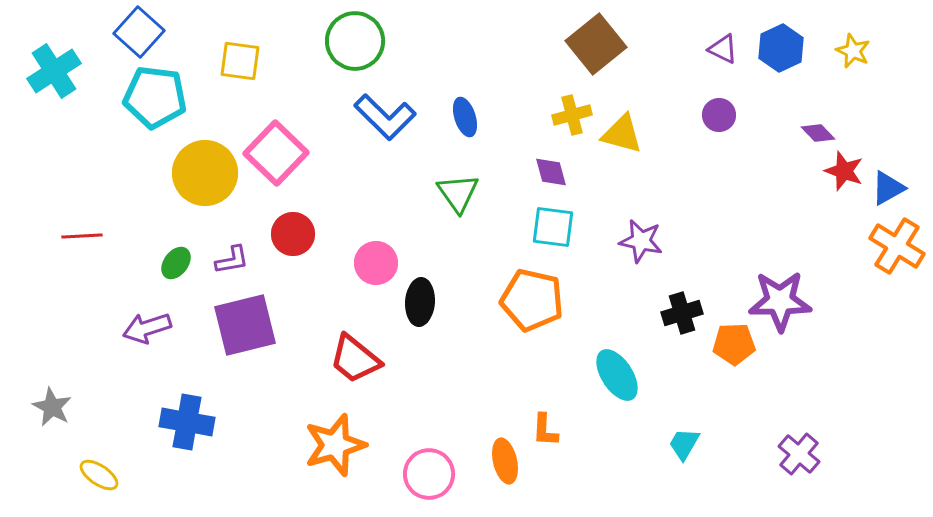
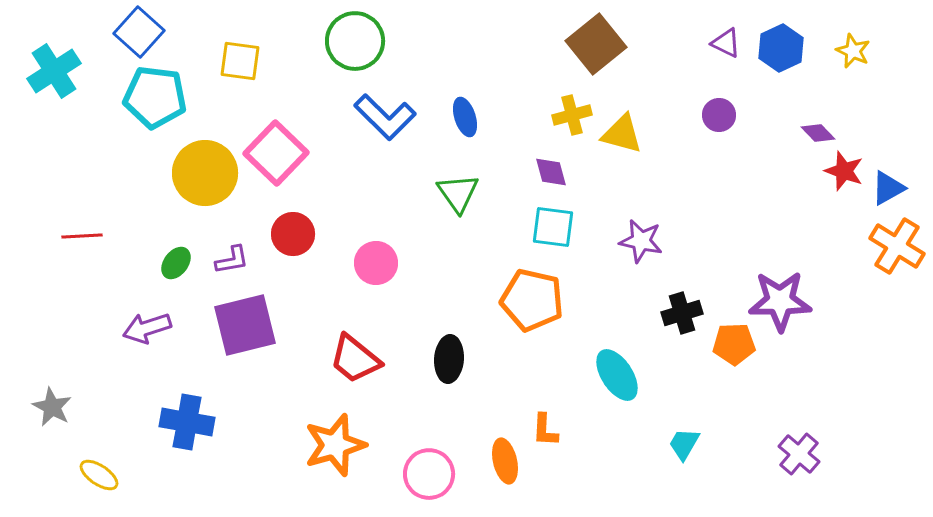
purple triangle at (723, 49): moved 3 px right, 6 px up
black ellipse at (420, 302): moved 29 px right, 57 px down
